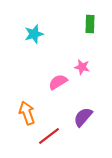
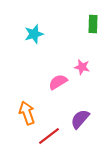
green rectangle: moved 3 px right
purple semicircle: moved 3 px left, 2 px down
